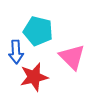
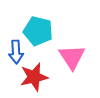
pink triangle: rotated 12 degrees clockwise
